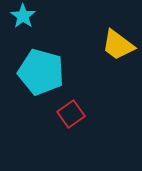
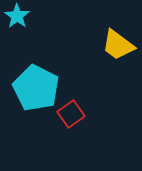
cyan star: moved 6 px left
cyan pentagon: moved 5 px left, 16 px down; rotated 12 degrees clockwise
